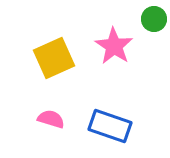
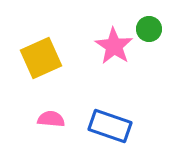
green circle: moved 5 px left, 10 px down
yellow square: moved 13 px left
pink semicircle: rotated 12 degrees counterclockwise
